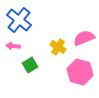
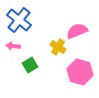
pink semicircle: moved 7 px left, 7 px up
